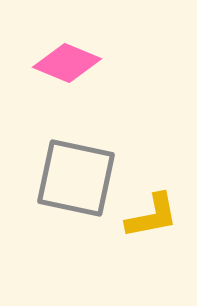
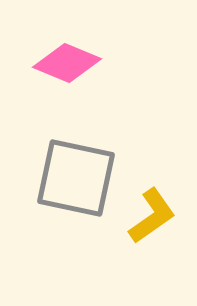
yellow L-shape: rotated 24 degrees counterclockwise
